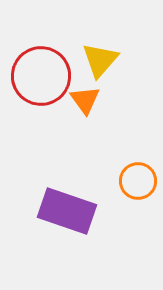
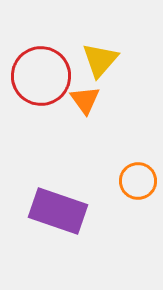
purple rectangle: moved 9 px left
